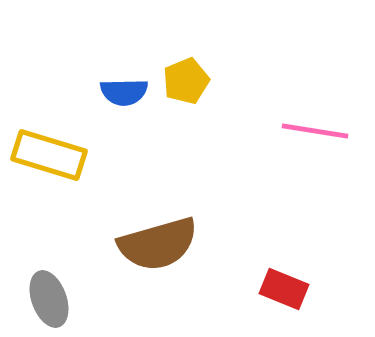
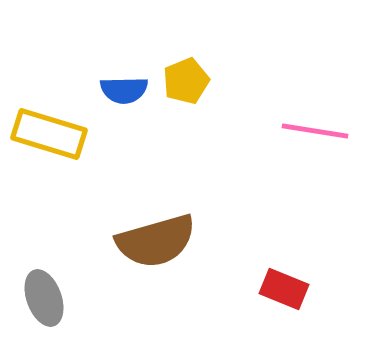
blue semicircle: moved 2 px up
yellow rectangle: moved 21 px up
brown semicircle: moved 2 px left, 3 px up
gray ellipse: moved 5 px left, 1 px up
